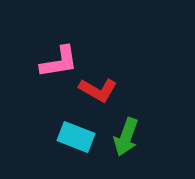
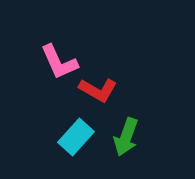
pink L-shape: rotated 75 degrees clockwise
cyan rectangle: rotated 69 degrees counterclockwise
